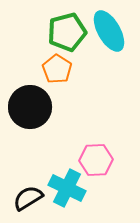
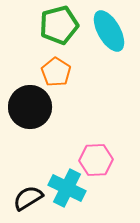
green pentagon: moved 8 px left, 7 px up
orange pentagon: moved 1 px left, 3 px down
